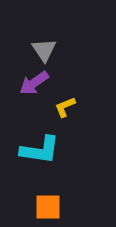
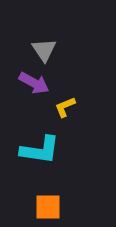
purple arrow: rotated 116 degrees counterclockwise
